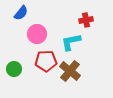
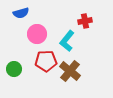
blue semicircle: rotated 35 degrees clockwise
red cross: moved 1 px left, 1 px down
cyan L-shape: moved 4 px left, 1 px up; rotated 40 degrees counterclockwise
